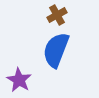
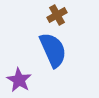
blue semicircle: moved 3 px left; rotated 135 degrees clockwise
